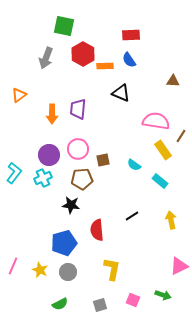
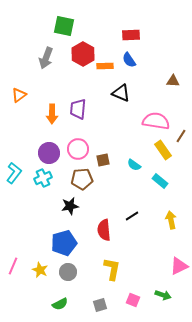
purple circle: moved 2 px up
black star: moved 1 px left, 1 px down; rotated 18 degrees counterclockwise
red semicircle: moved 7 px right
